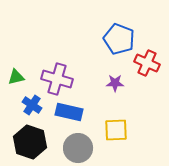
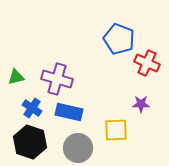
purple star: moved 26 px right, 21 px down
blue cross: moved 3 px down
